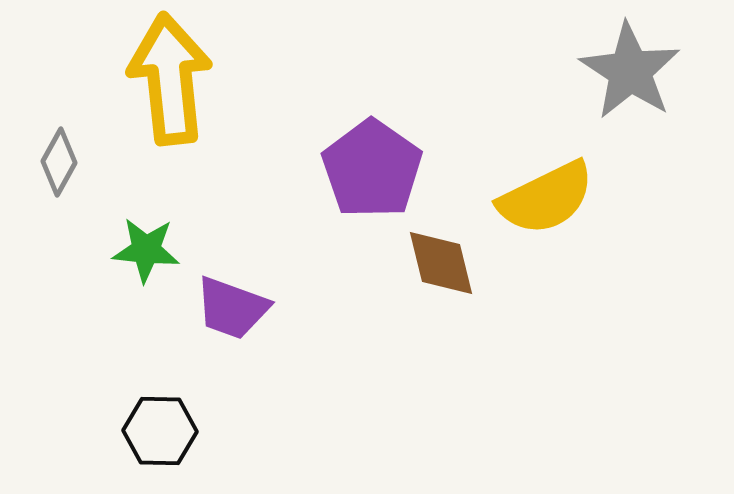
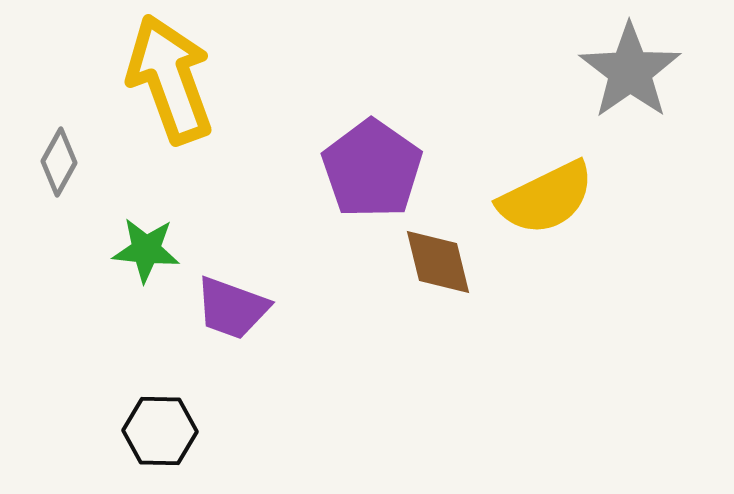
gray star: rotated 4 degrees clockwise
yellow arrow: rotated 14 degrees counterclockwise
brown diamond: moved 3 px left, 1 px up
